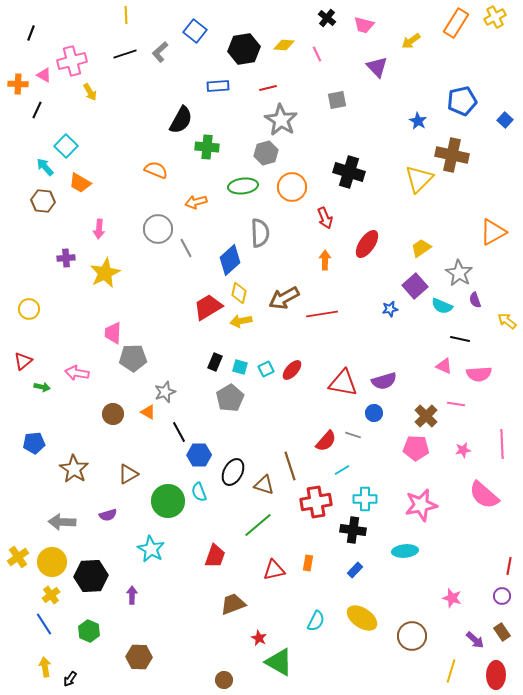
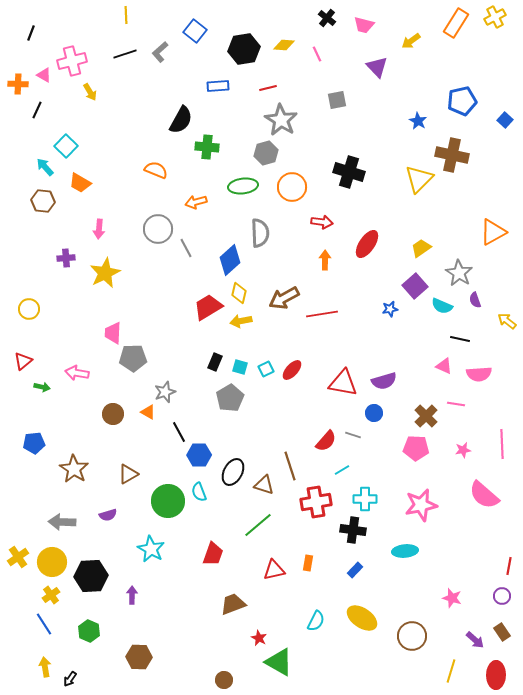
red arrow at (325, 218): moved 3 px left, 4 px down; rotated 60 degrees counterclockwise
red trapezoid at (215, 556): moved 2 px left, 2 px up
